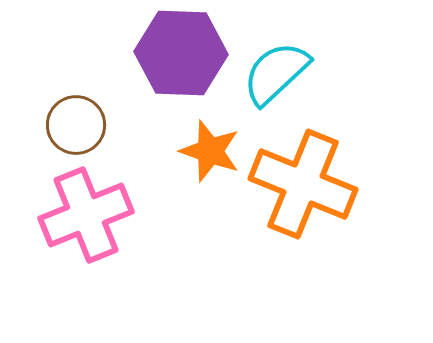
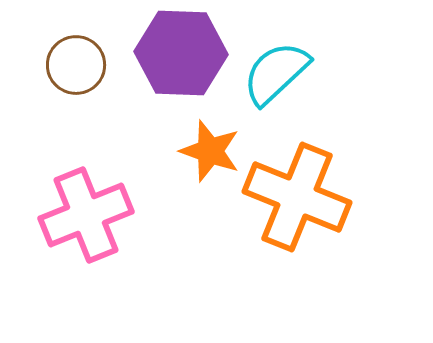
brown circle: moved 60 px up
orange cross: moved 6 px left, 13 px down
